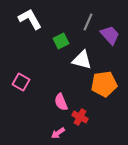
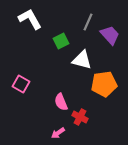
pink square: moved 2 px down
